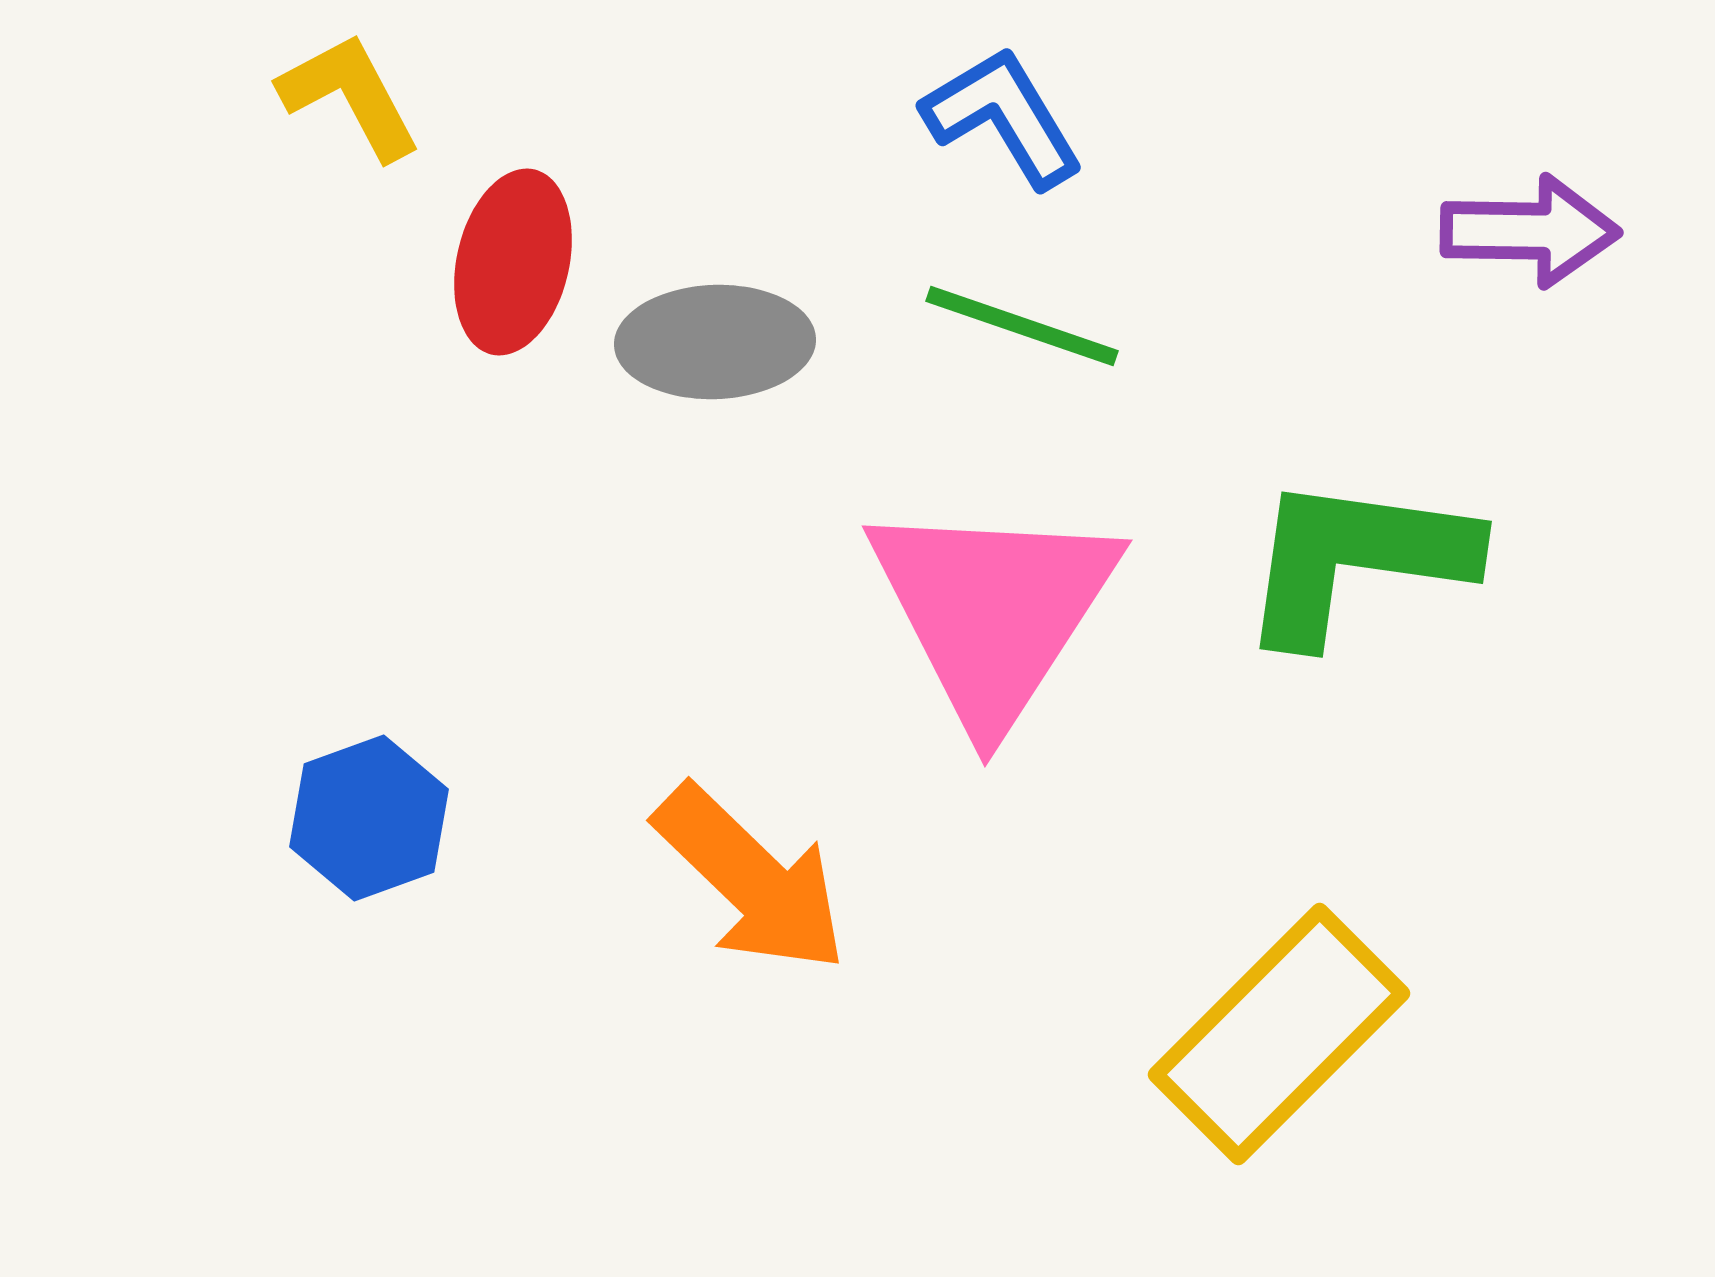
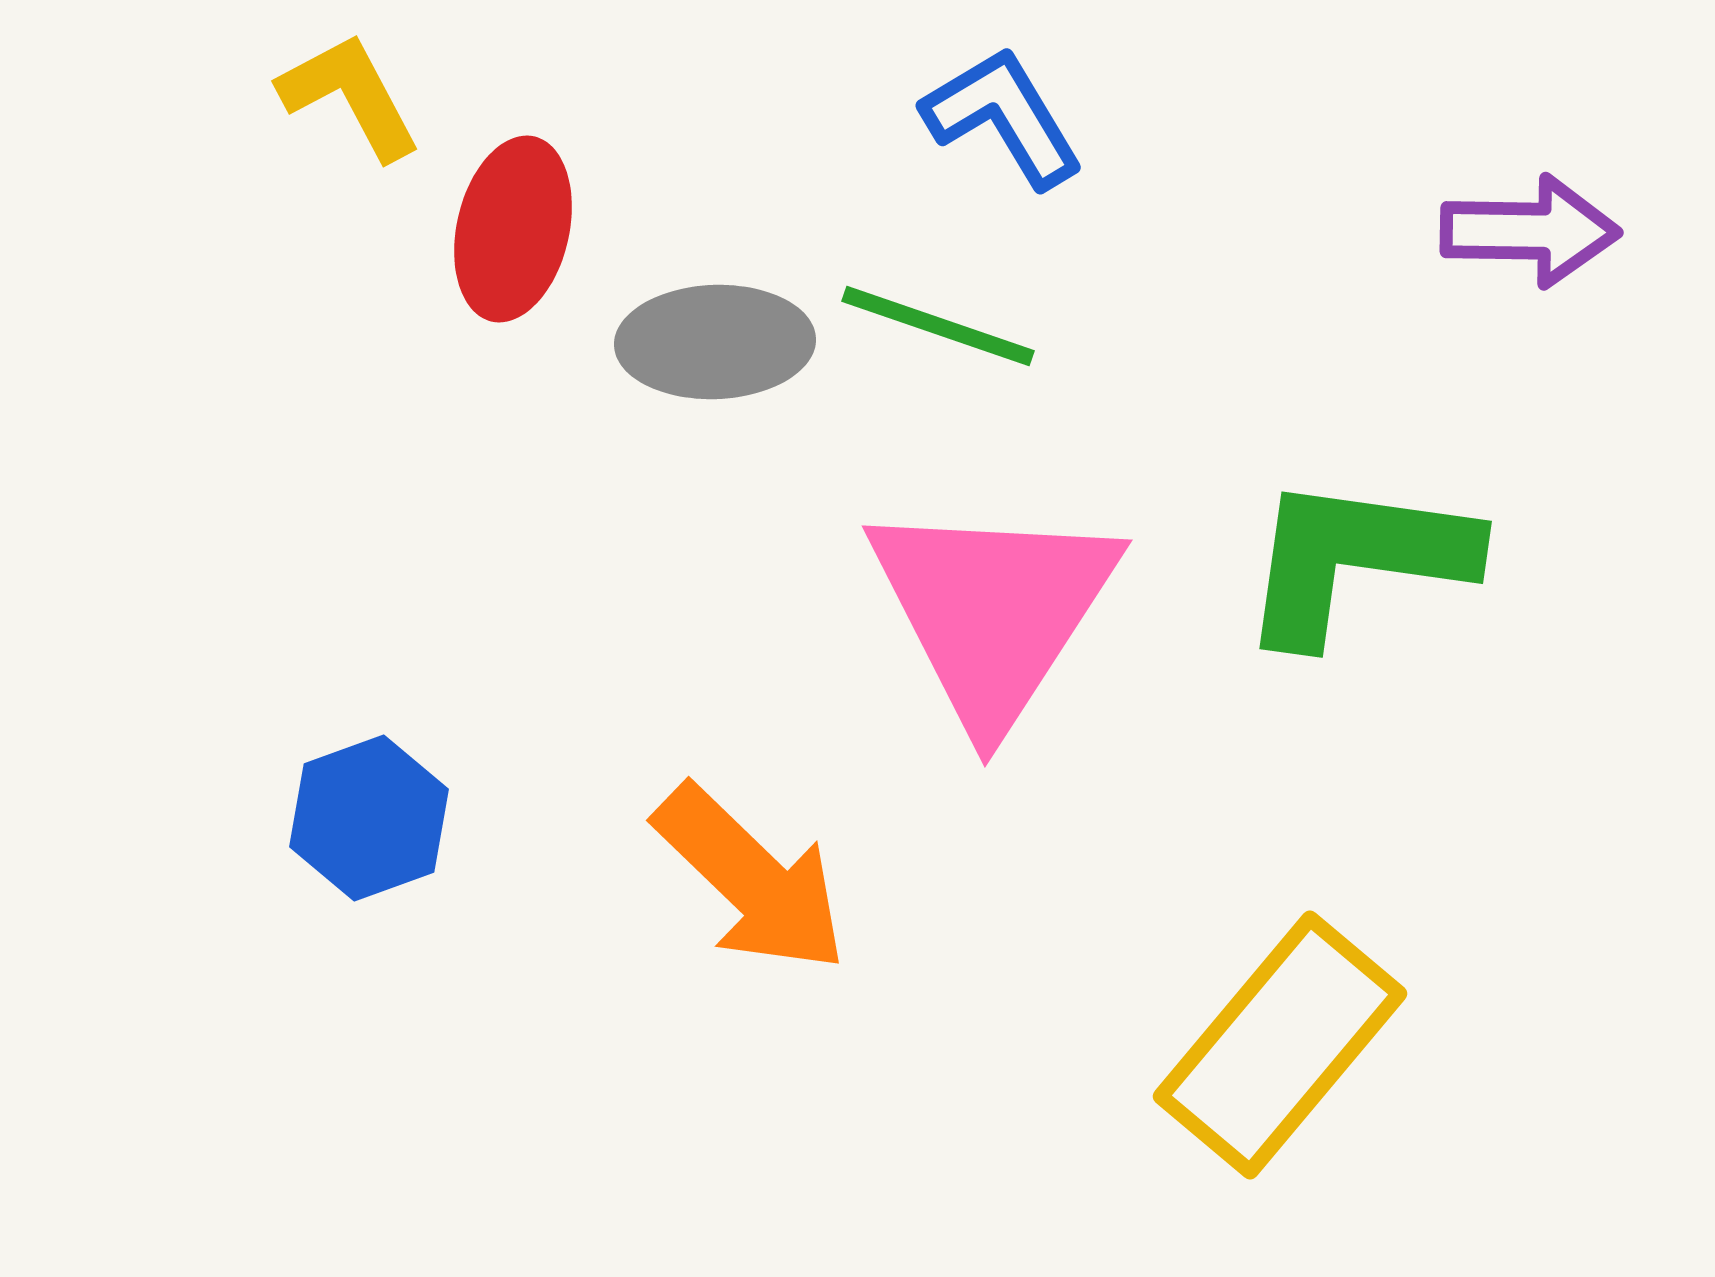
red ellipse: moved 33 px up
green line: moved 84 px left
yellow rectangle: moved 1 px right, 11 px down; rotated 5 degrees counterclockwise
